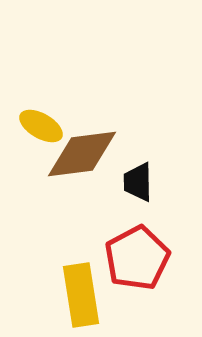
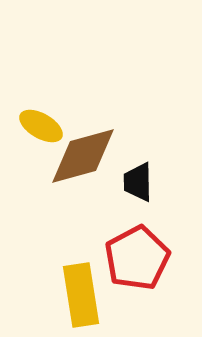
brown diamond: moved 1 px right, 2 px down; rotated 8 degrees counterclockwise
